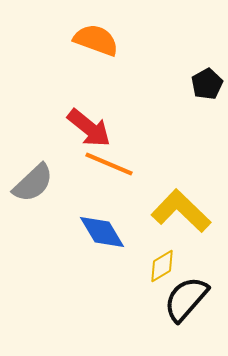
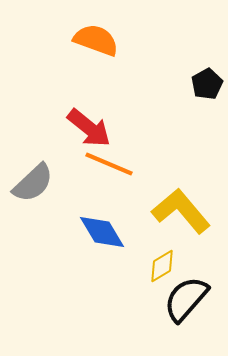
yellow L-shape: rotated 6 degrees clockwise
